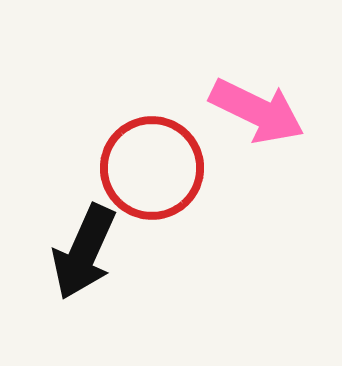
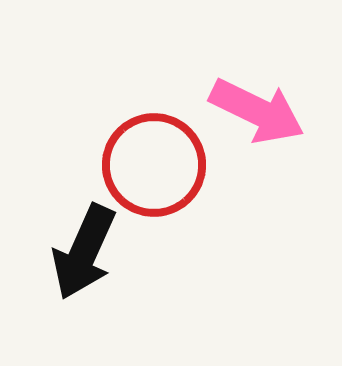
red circle: moved 2 px right, 3 px up
